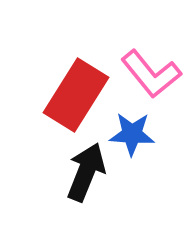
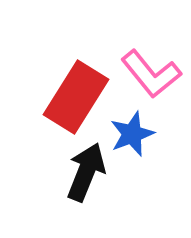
red rectangle: moved 2 px down
blue star: rotated 24 degrees counterclockwise
